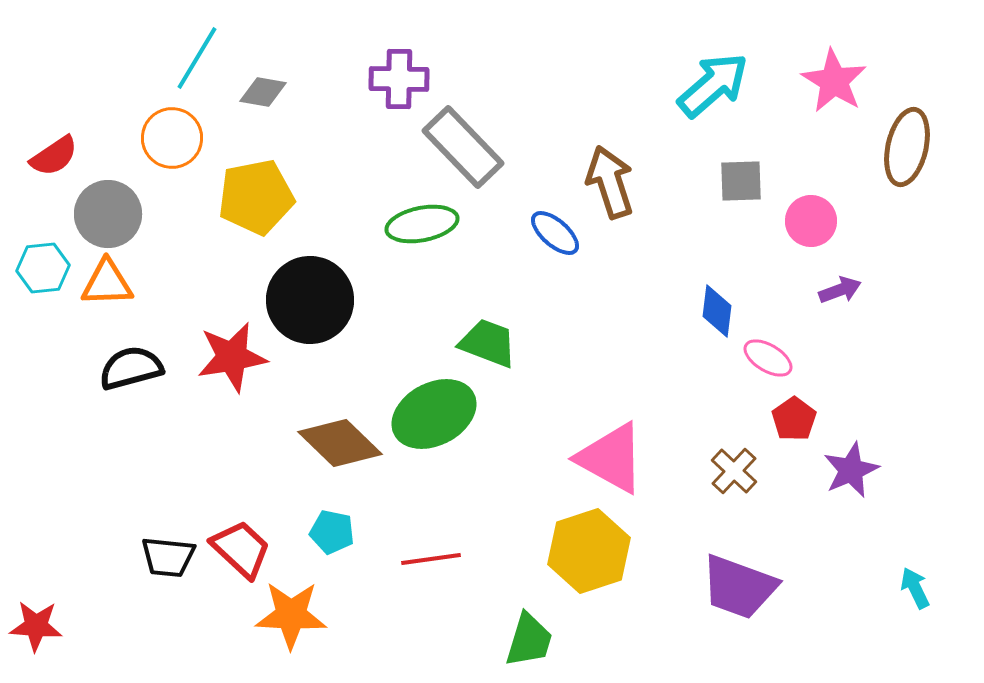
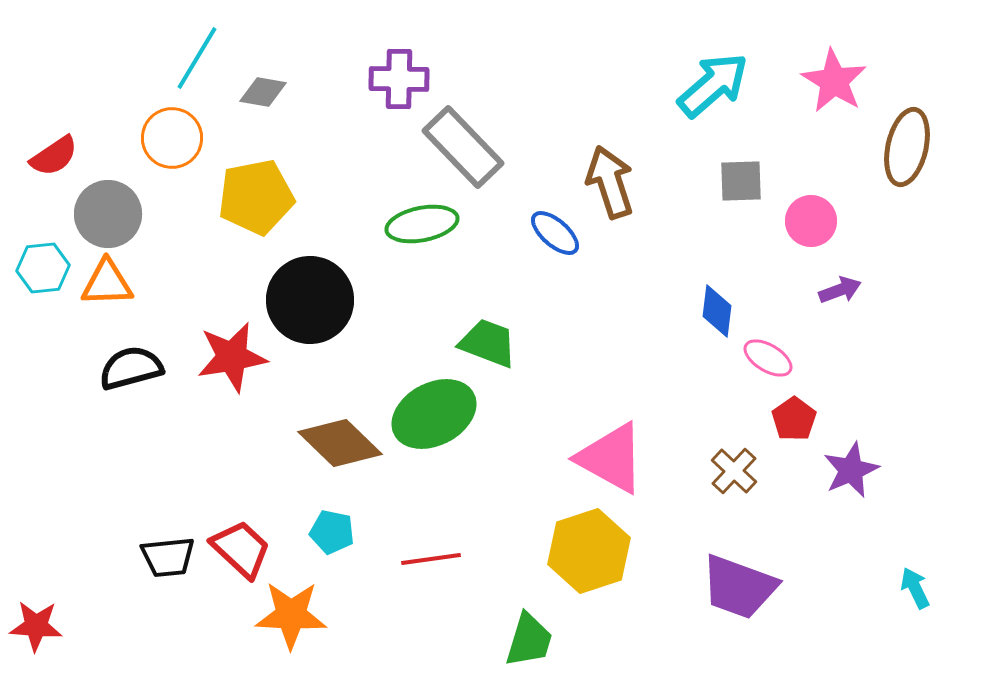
black trapezoid at (168, 557): rotated 12 degrees counterclockwise
